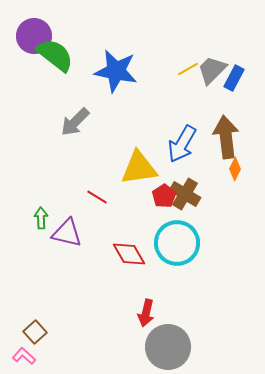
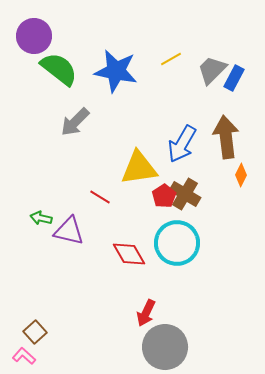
green semicircle: moved 4 px right, 14 px down
yellow line: moved 17 px left, 10 px up
orange diamond: moved 6 px right, 6 px down
red line: moved 3 px right
green arrow: rotated 75 degrees counterclockwise
purple triangle: moved 2 px right, 2 px up
red arrow: rotated 12 degrees clockwise
gray circle: moved 3 px left
